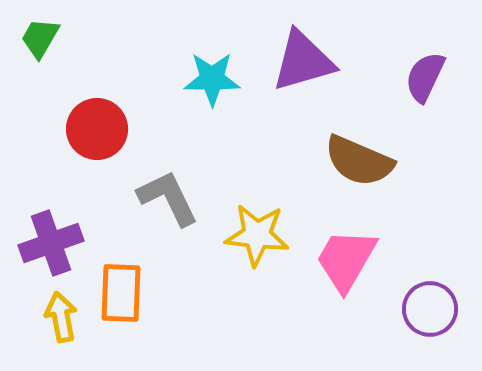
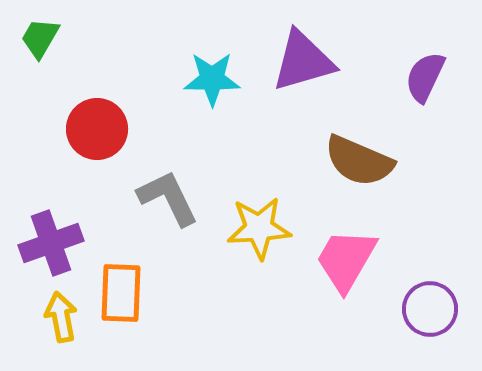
yellow star: moved 2 px right, 7 px up; rotated 10 degrees counterclockwise
